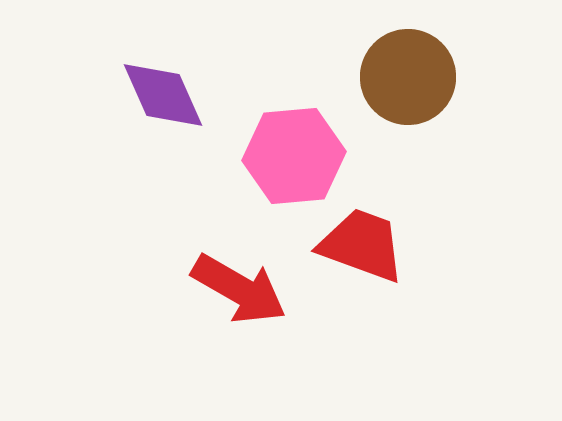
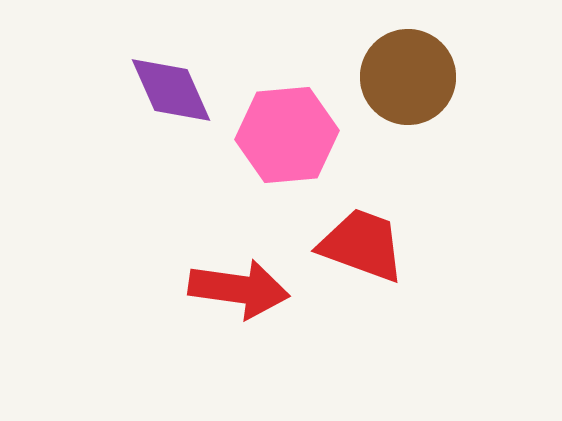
purple diamond: moved 8 px right, 5 px up
pink hexagon: moved 7 px left, 21 px up
red arrow: rotated 22 degrees counterclockwise
